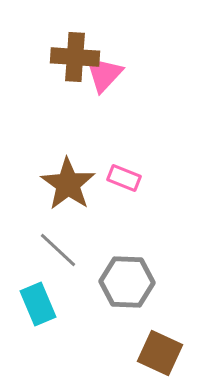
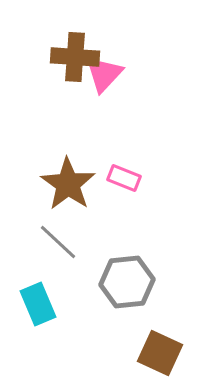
gray line: moved 8 px up
gray hexagon: rotated 8 degrees counterclockwise
